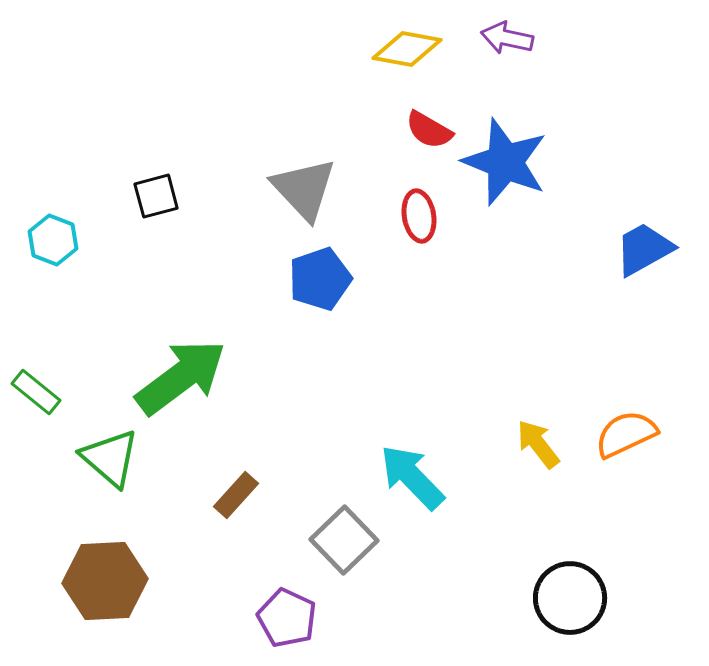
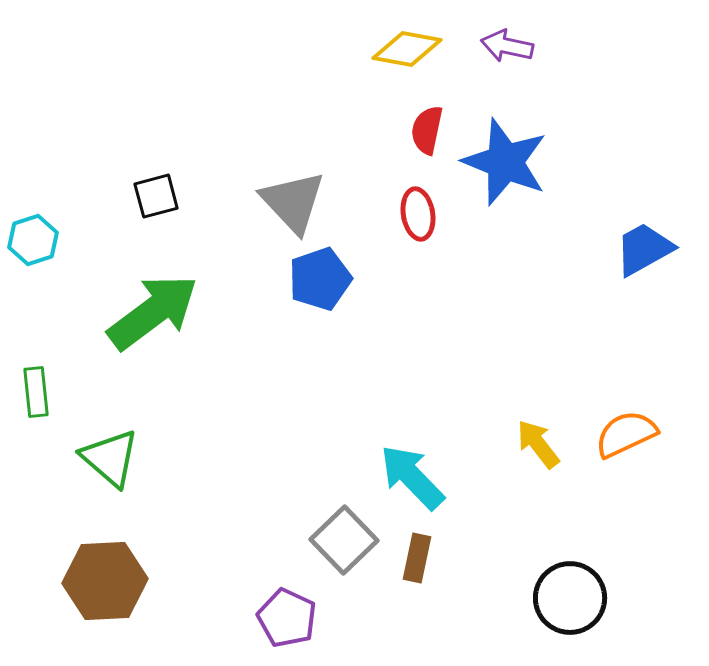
purple arrow: moved 8 px down
red semicircle: moved 2 px left; rotated 72 degrees clockwise
gray triangle: moved 11 px left, 13 px down
red ellipse: moved 1 px left, 2 px up
cyan hexagon: moved 20 px left; rotated 21 degrees clockwise
green arrow: moved 28 px left, 65 px up
green rectangle: rotated 45 degrees clockwise
brown rectangle: moved 181 px right, 63 px down; rotated 30 degrees counterclockwise
